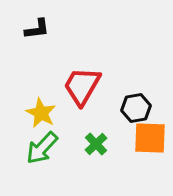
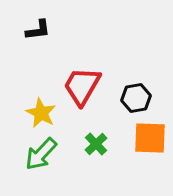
black L-shape: moved 1 px right, 1 px down
black hexagon: moved 10 px up
green arrow: moved 1 px left, 6 px down
